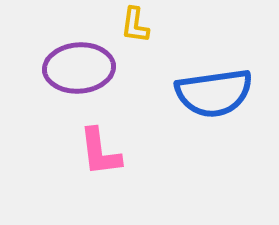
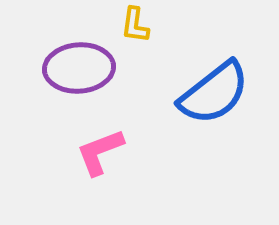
blue semicircle: rotated 30 degrees counterclockwise
pink L-shape: rotated 76 degrees clockwise
